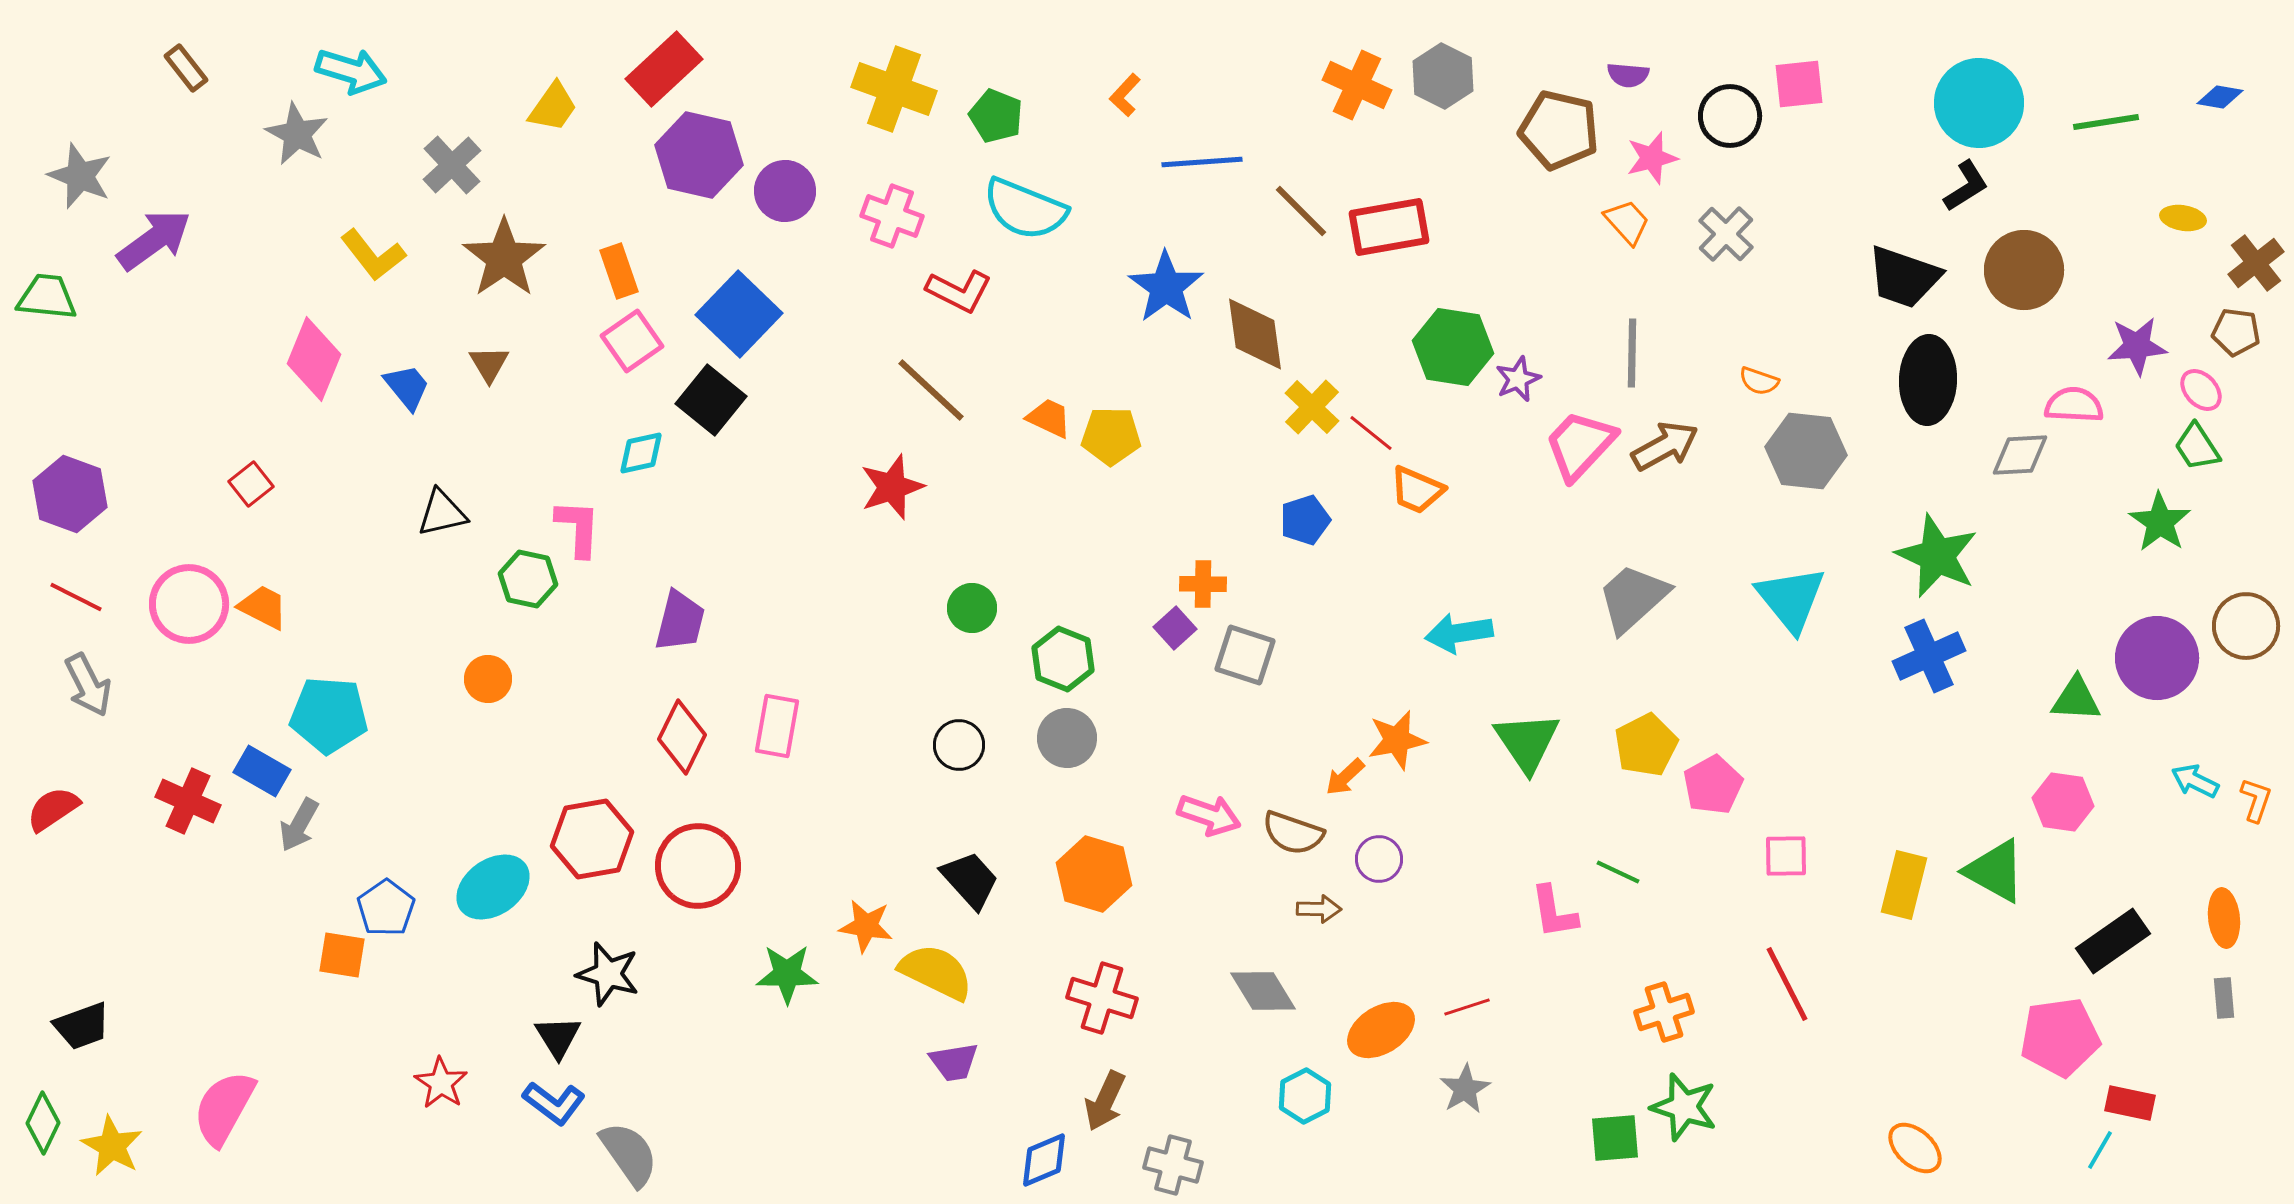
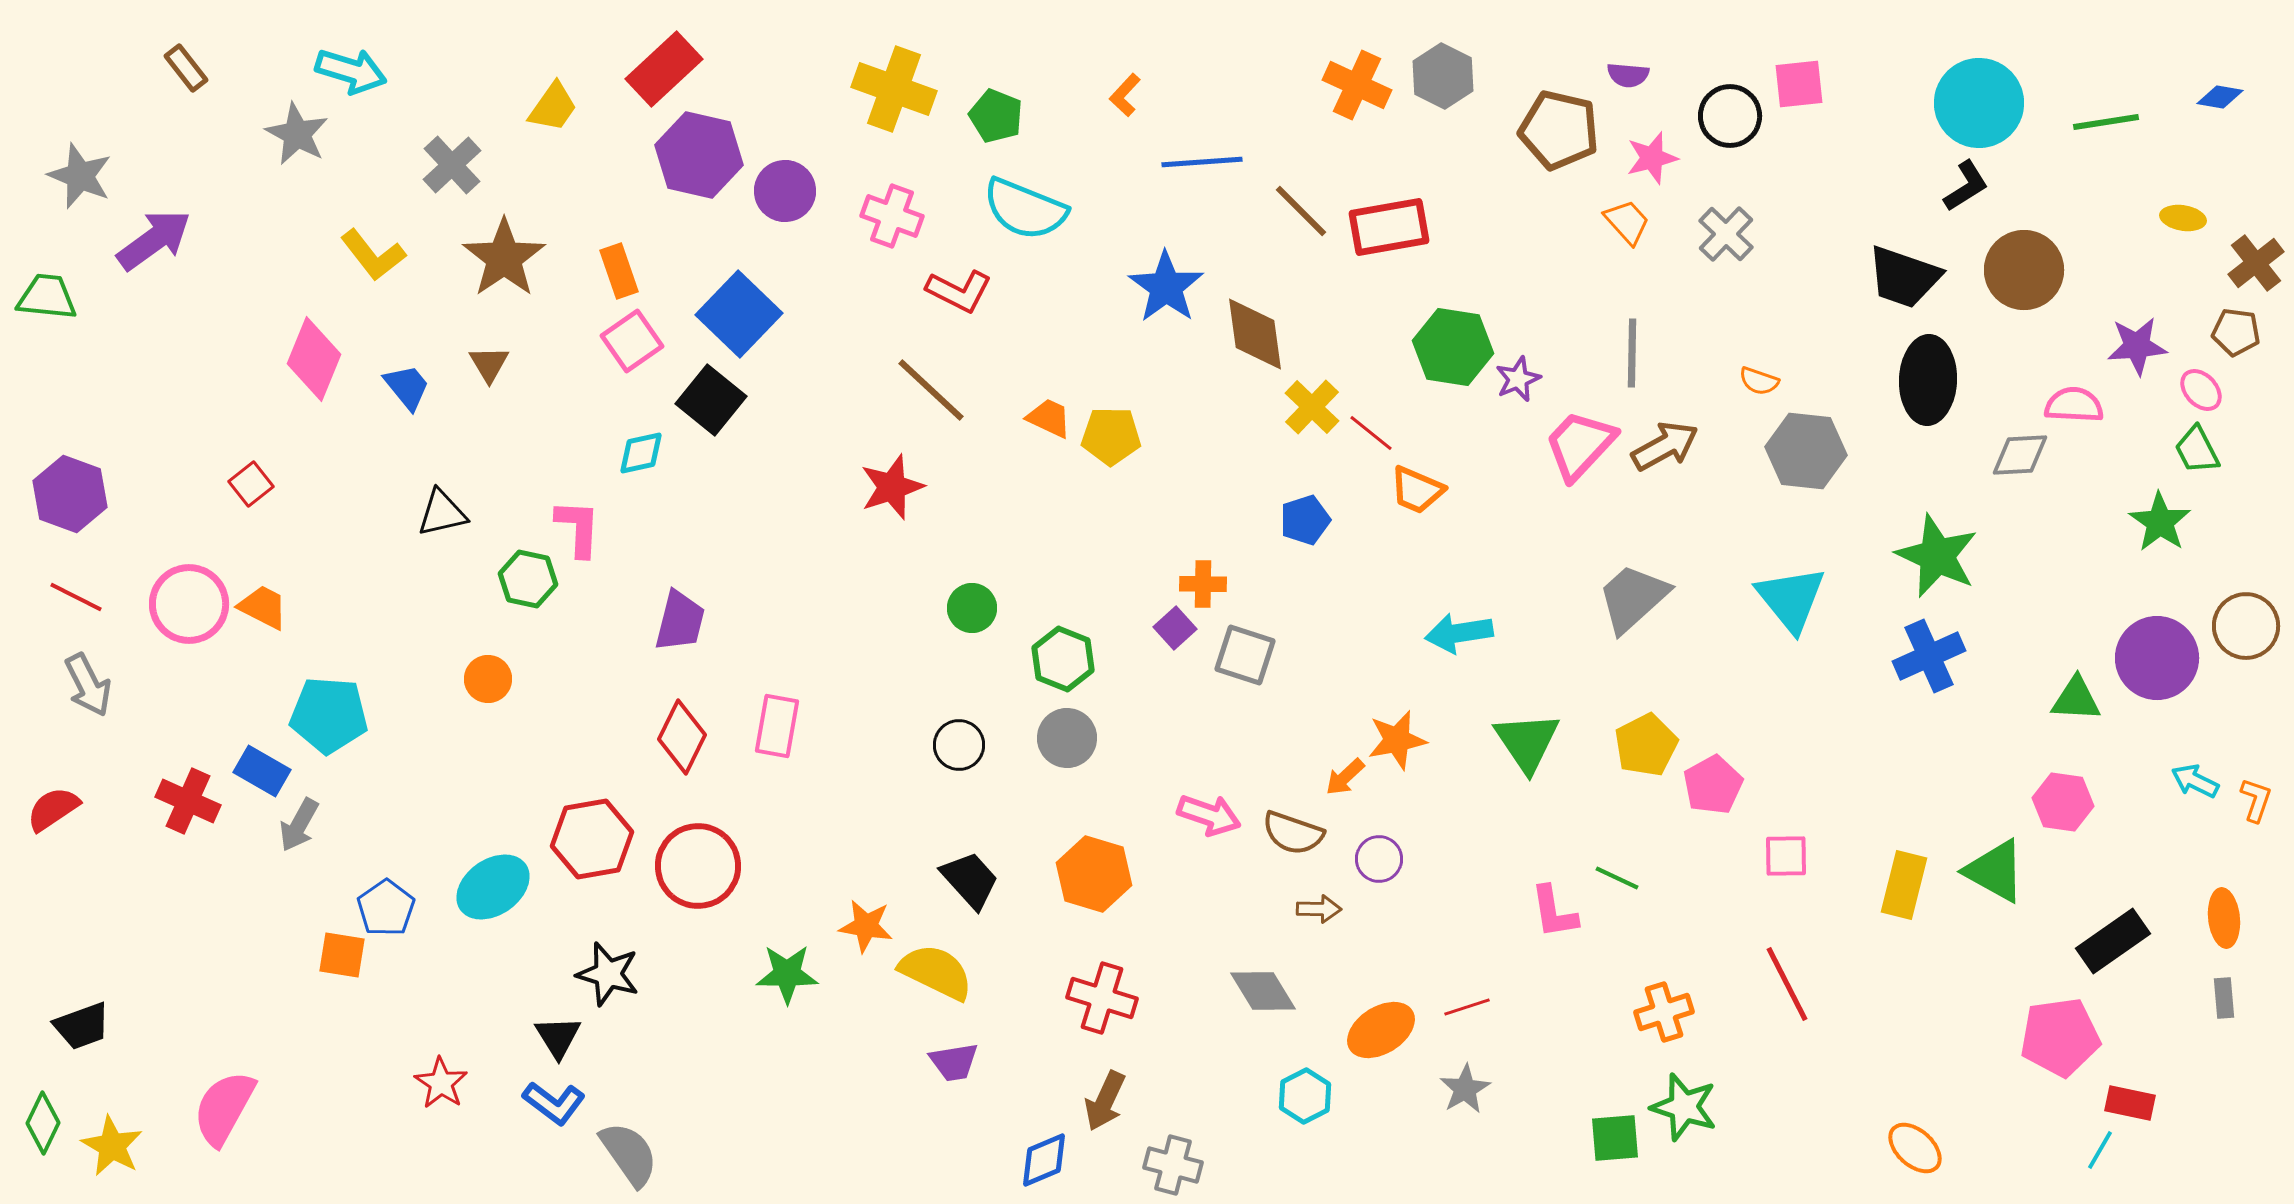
green trapezoid at (2197, 447): moved 3 px down; rotated 6 degrees clockwise
green line at (1618, 872): moved 1 px left, 6 px down
